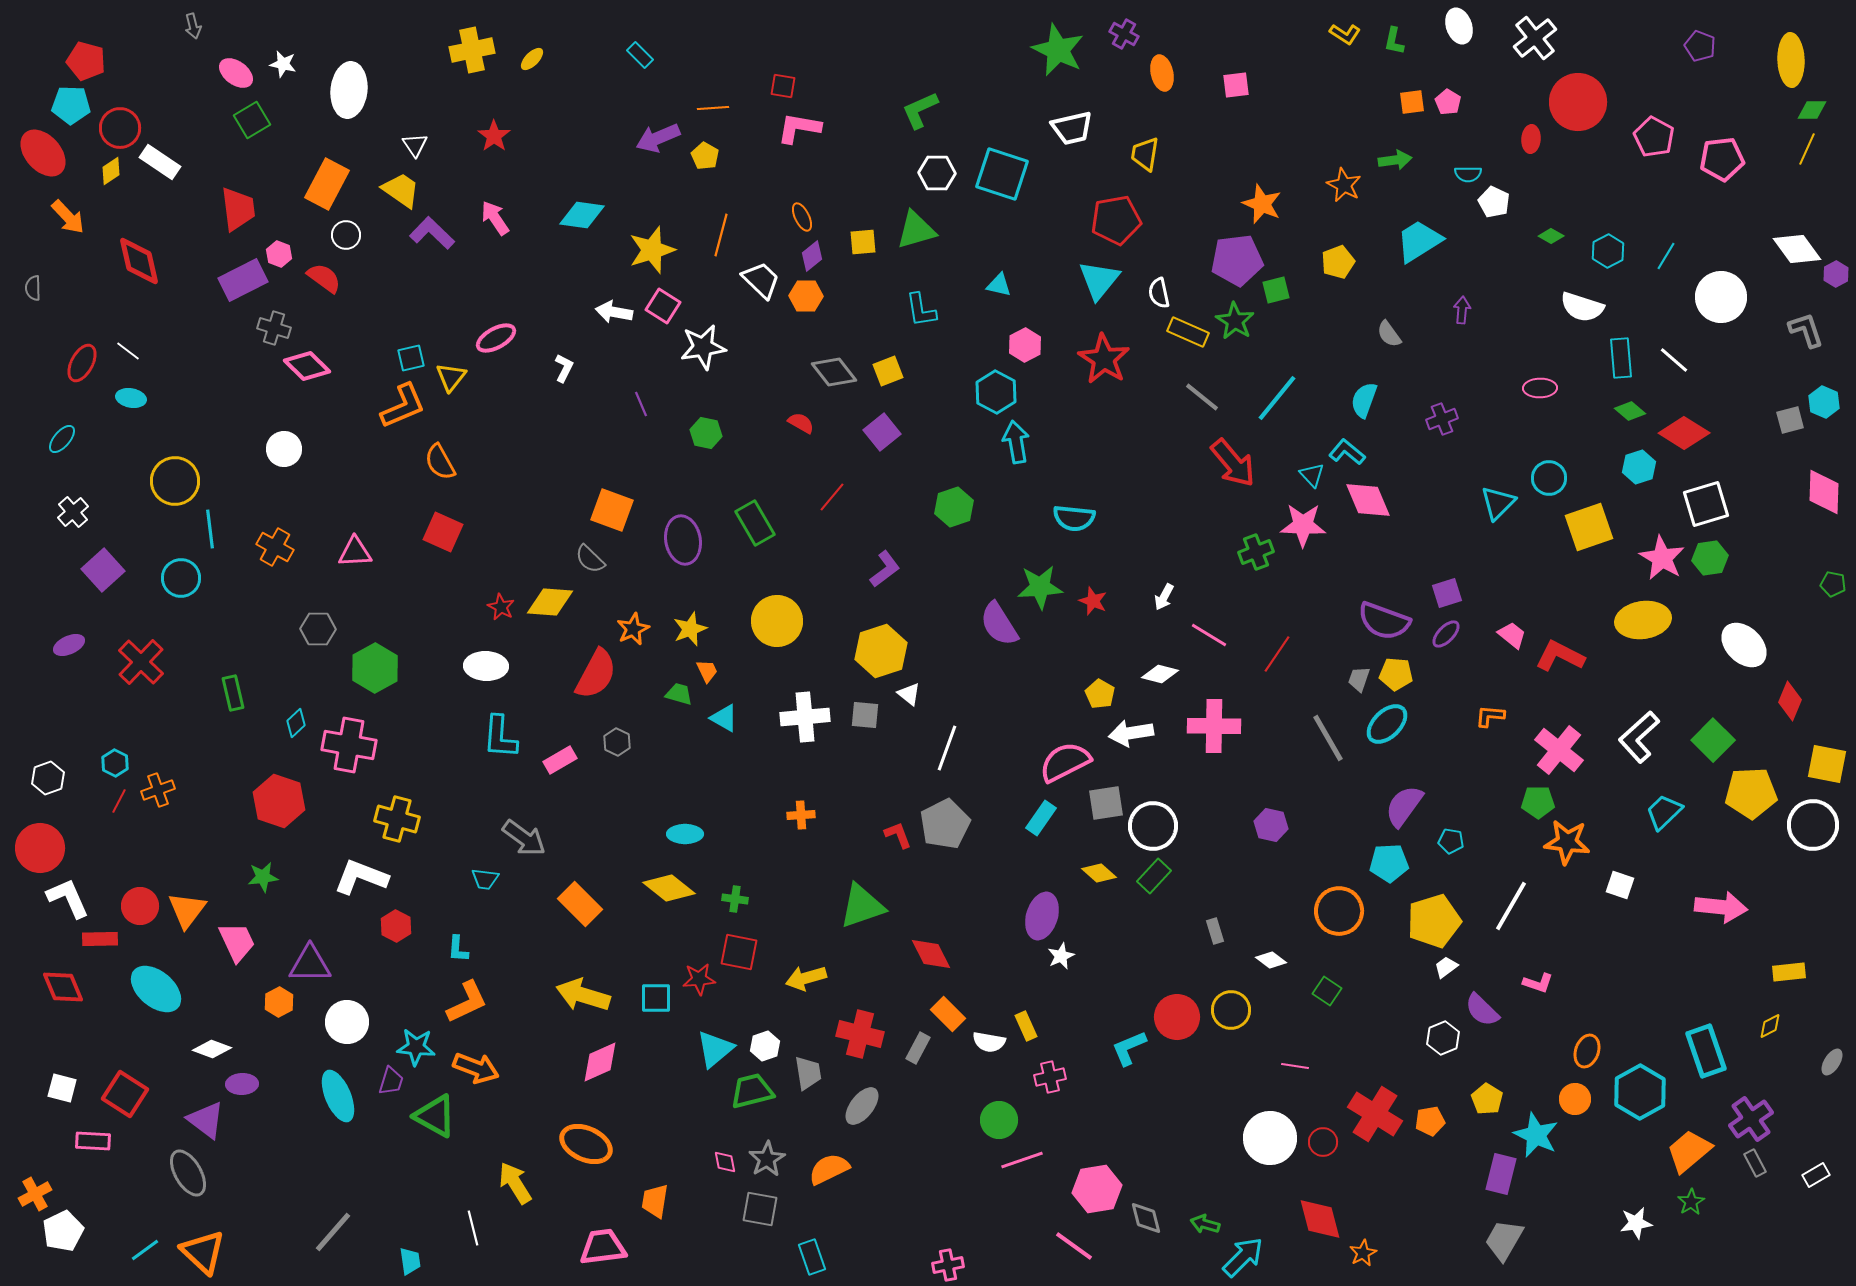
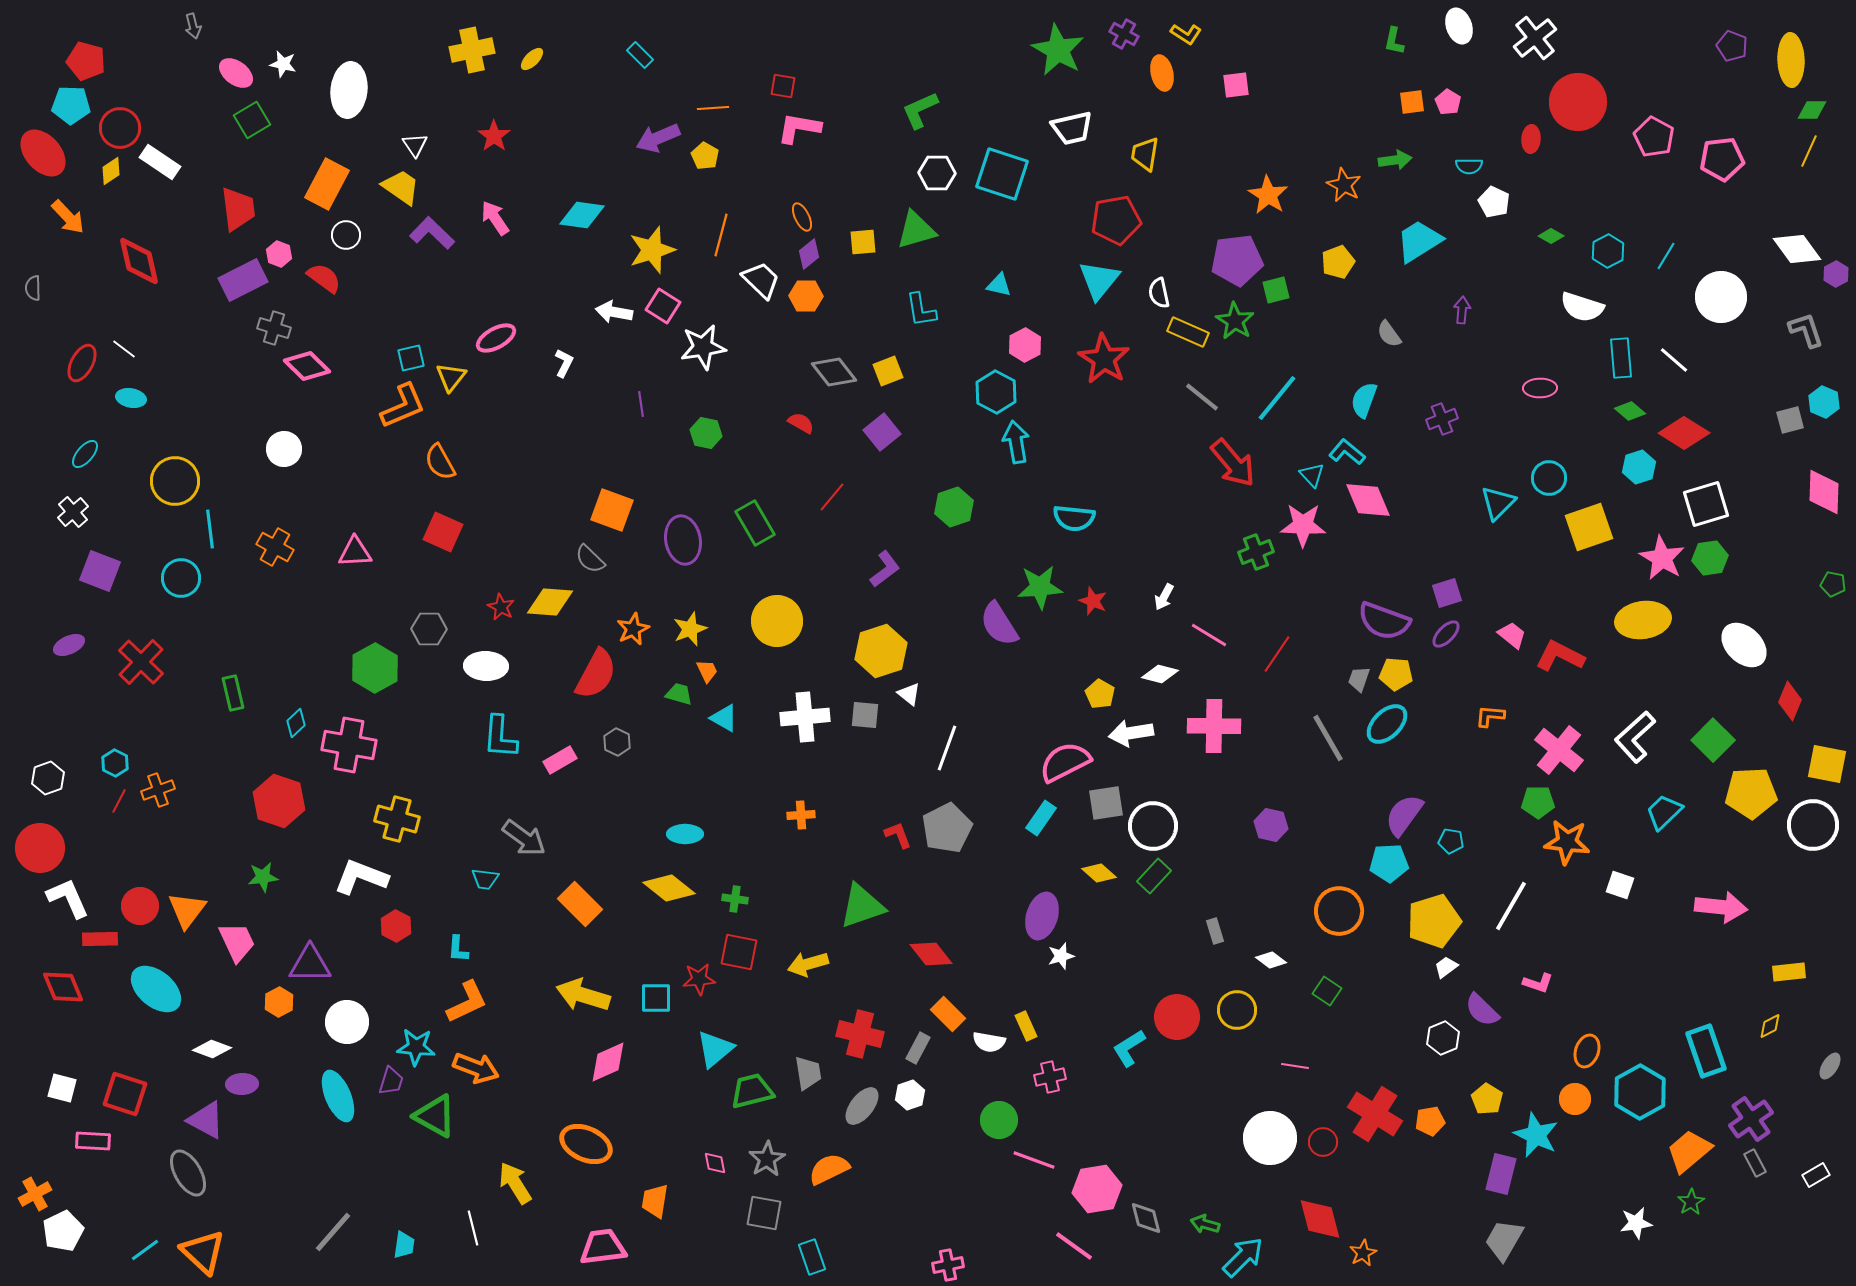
yellow L-shape at (1345, 34): moved 159 px left
purple pentagon at (1700, 46): moved 32 px right
green star at (1058, 50): rotated 4 degrees clockwise
yellow line at (1807, 149): moved 2 px right, 2 px down
cyan semicircle at (1468, 174): moved 1 px right, 8 px up
yellow trapezoid at (401, 190): moved 3 px up
orange star at (1262, 204): moved 6 px right, 9 px up; rotated 9 degrees clockwise
purple diamond at (812, 256): moved 3 px left, 2 px up
white line at (128, 351): moved 4 px left, 2 px up
white L-shape at (564, 368): moved 5 px up
purple line at (641, 404): rotated 15 degrees clockwise
cyan ellipse at (62, 439): moved 23 px right, 15 px down
purple square at (103, 570): moved 3 px left, 1 px down; rotated 27 degrees counterclockwise
gray hexagon at (318, 629): moved 111 px right
white L-shape at (1639, 737): moved 4 px left
purple semicircle at (1404, 806): moved 9 px down
gray pentagon at (945, 824): moved 2 px right, 4 px down
red diamond at (931, 954): rotated 12 degrees counterclockwise
white star at (1061, 956): rotated 8 degrees clockwise
yellow arrow at (806, 978): moved 2 px right, 14 px up
yellow circle at (1231, 1010): moved 6 px right
white hexagon at (765, 1046): moved 145 px right, 49 px down
cyan L-shape at (1129, 1048): rotated 9 degrees counterclockwise
pink diamond at (600, 1062): moved 8 px right
gray ellipse at (1832, 1062): moved 2 px left, 4 px down
red square at (125, 1094): rotated 15 degrees counterclockwise
purple triangle at (206, 1120): rotated 9 degrees counterclockwise
pink line at (1022, 1160): moved 12 px right; rotated 39 degrees clockwise
pink diamond at (725, 1162): moved 10 px left, 1 px down
gray square at (760, 1209): moved 4 px right, 4 px down
cyan trapezoid at (410, 1261): moved 6 px left, 16 px up; rotated 16 degrees clockwise
